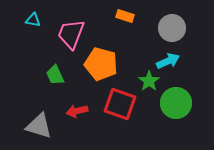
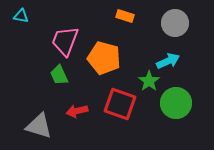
cyan triangle: moved 12 px left, 4 px up
gray circle: moved 3 px right, 5 px up
pink trapezoid: moved 6 px left, 7 px down
orange pentagon: moved 3 px right, 6 px up
green trapezoid: moved 4 px right
